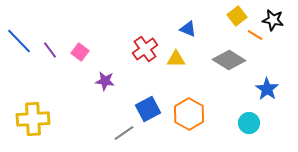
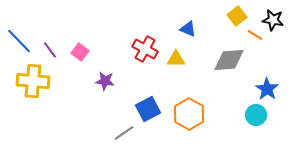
red cross: rotated 25 degrees counterclockwise
gray diamond: rotated 36 degrees counterclockwise
yellow cross: moved 38 px up; rotated 8 degrees clockwise
cyan circle: moved 7 px right, 8 px up
